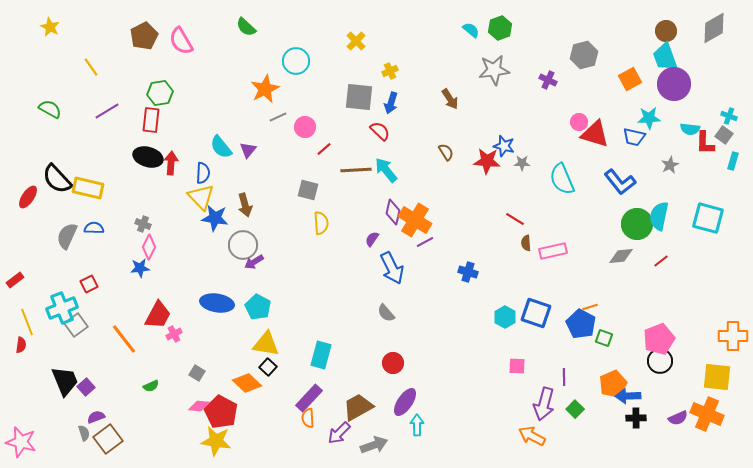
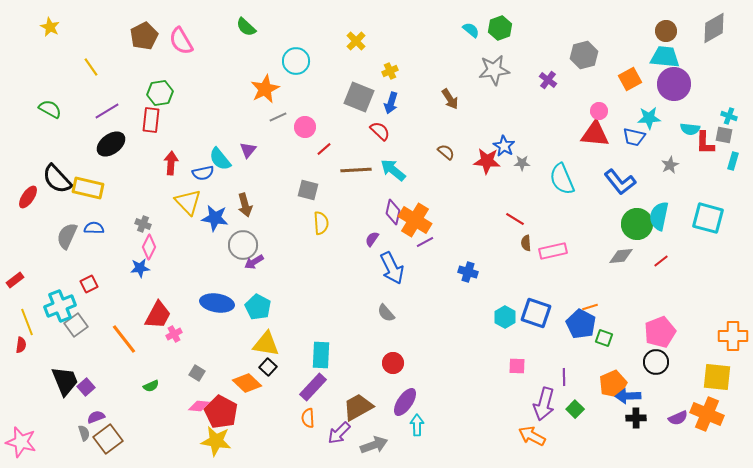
cyan trapezoid at (665, 57): rotated 116 degrees clockwise
purple cross at (548, 80): rotated 12 degrees clockwise
gray square at (359, 97): rotated 16 degrees clockwise
pink circle at (579, 122): moved 20 px right, 11 px up
red triangle at (595, 134): rotated 12 degrees counterclockwise
gray square at (724, 135): rotated 24 degrees counterclockwise
blue star at (504, 146): rotated 15 degrees clockwise
cyan semicircle at (221, 147): moved 1 px left, 12 px down
brown semicircle at (446, 152): rotated 18 degrees counterclockwise
black ellipse at (148, 157): moved 37 px left, 13 px up; rotated 52 degrees counterclockwise
cyan arrow at (386, 170): moved 7 px right; rotated 12 degrees counterclockwise
blue semicircle at (203, 173): rotated 75 degrees clockwise
yellow triangle at (201, 197): moved 13 px left, 5 px down
cyan cross at (62, 308): moved 2 px left, 2 px up
pink pentagon at (659, 339): moved 1 px right, 7 px up
cyan rectangle at (321, 355): rotated 12 degrees counterclockwise
black circle at (660, 361): moved 4 px left, 1 px down
purple rectangle at (309, 398): moved 4 px right, 11 px up
